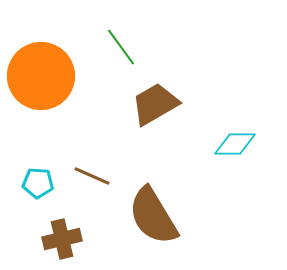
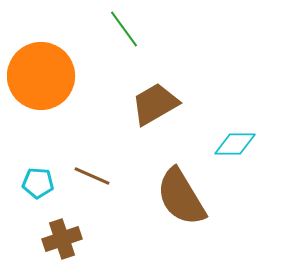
green line: moved 3 px right, 18 px up
brown semicircle: moved 28 px right, 19 px up
brown cross: rotated 6 degrees counterclockwise
